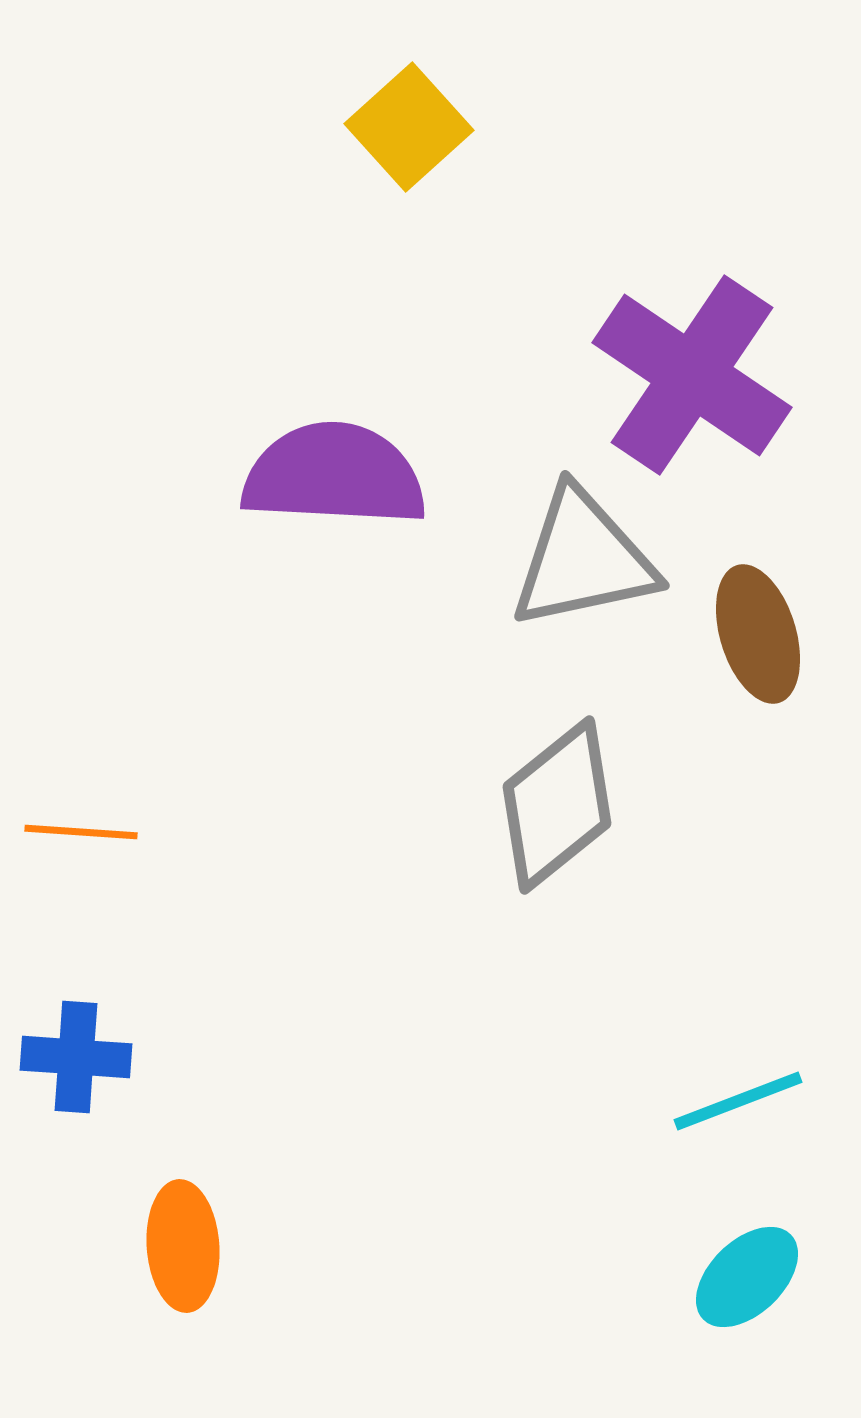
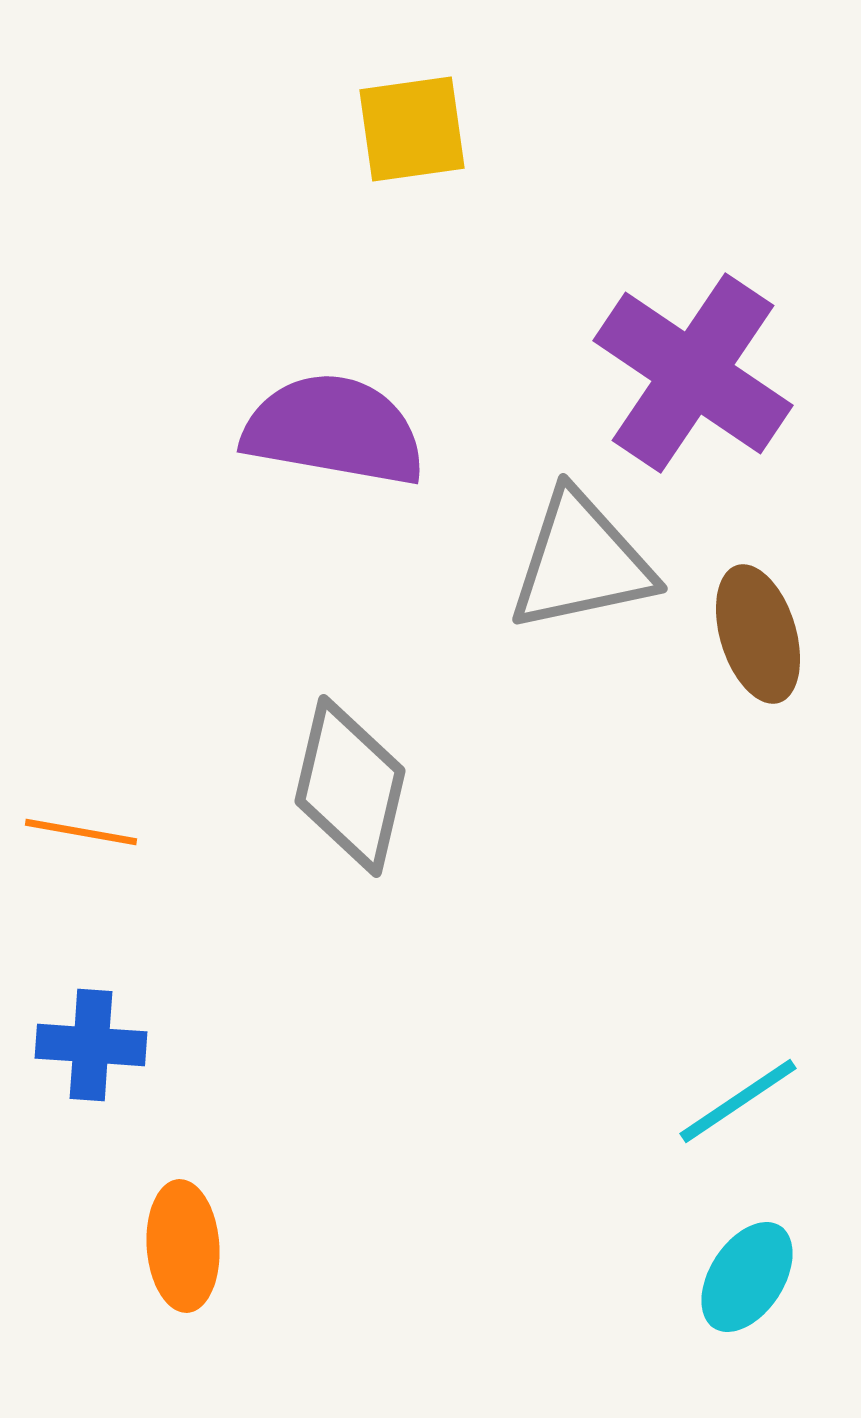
yellow square: moved 3 px right, 2 px down; rotated 34 degrees clockwise
purple cross: moved 1 px right, 2 px up
purple semicircle: moved 45 px up; rotated 7 degrees clockwise
gray triangle: moved 2 px left, 3 px down
gray diamond: moved 207 px left, 19 px up; rotated 38 degrees counterclockwise
orange line: rotated 6 degrees clockwise
blue cross: moved 15 px right, 12 px up
cyan line: rotated 13 degrees counterclockwise
cyan ellipse: rotated 13 degrees counterclockwise
